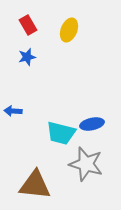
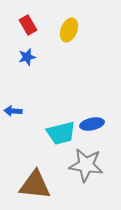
cyan trapezoid: rotated 28 degrees counterclockwise
gray star: moved 1 px down; rotated 8 degrees counterclockwise
